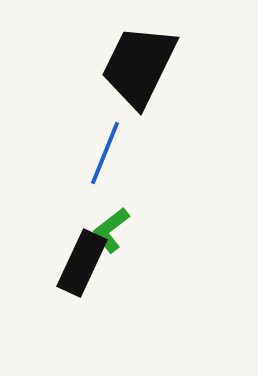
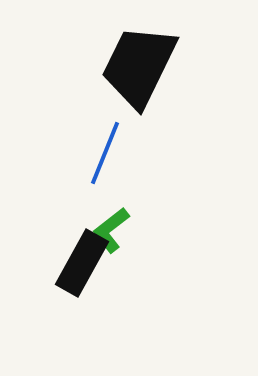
black rectangle: rotated 4 degrees clockwise
